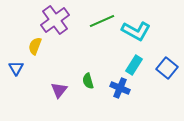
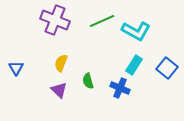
purple cross: rotated 32 degrees counterclockwise
yellow semicircle: moved 26 px right, 17 px down
purple triangle: rotated 24 degrees counterclockwise
